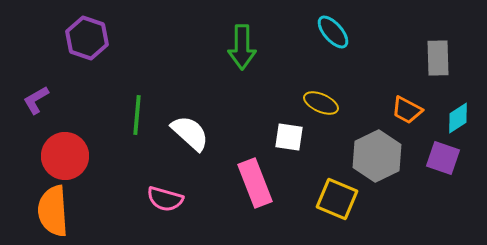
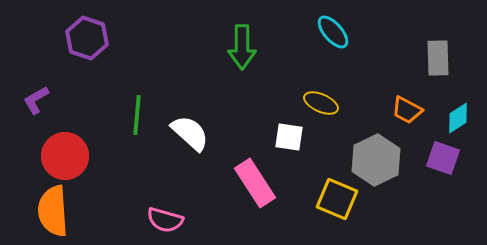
gray hexagon: moved 1 px left, 4 px down
pink rectangle: rotated 12 degrees counterclockwise
pink semicircle: moved 21 px down
